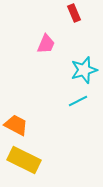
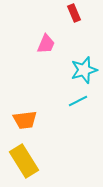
orange trapezoid: moved 9 px right, 5 px up; rotated 145 degrees clockwise
yellow rectangle: moved 1 px down; rotated 32 degrees clockwise
